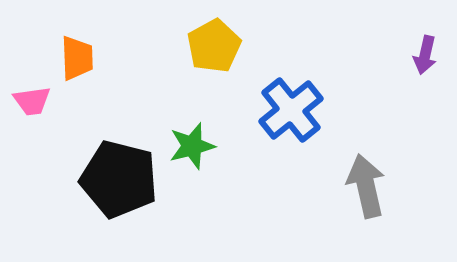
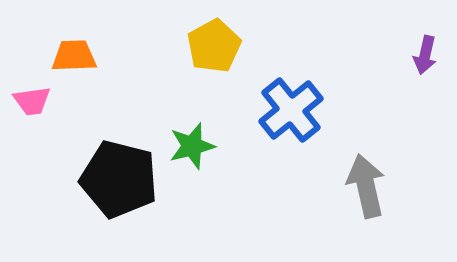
orange trapezoid: moved 3 px left, 2 px up; rotated 90 degrees counterclockwise
